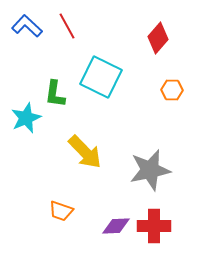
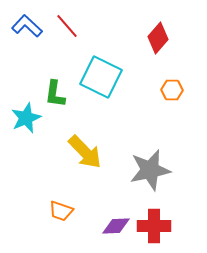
red line: rotated 12 degrees counterclockwise
